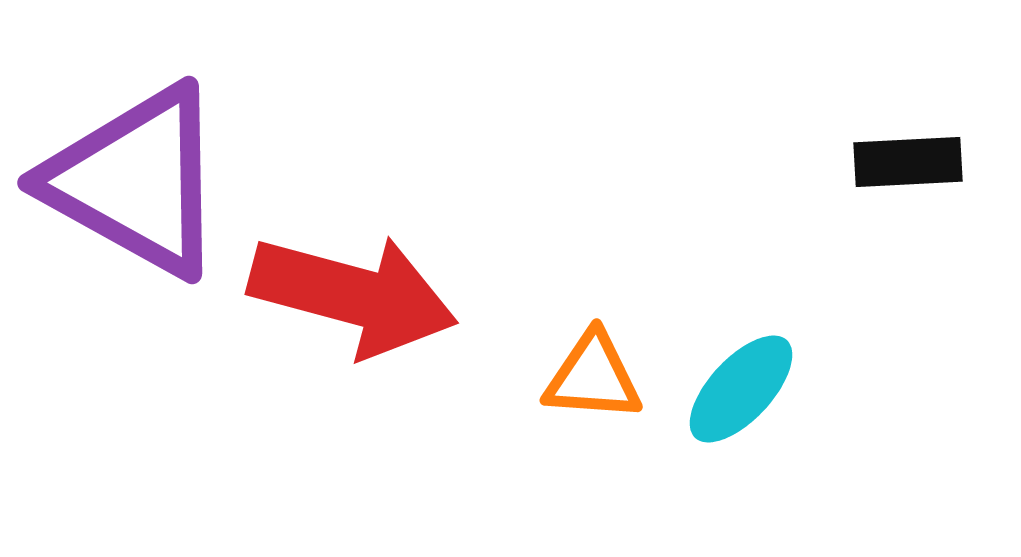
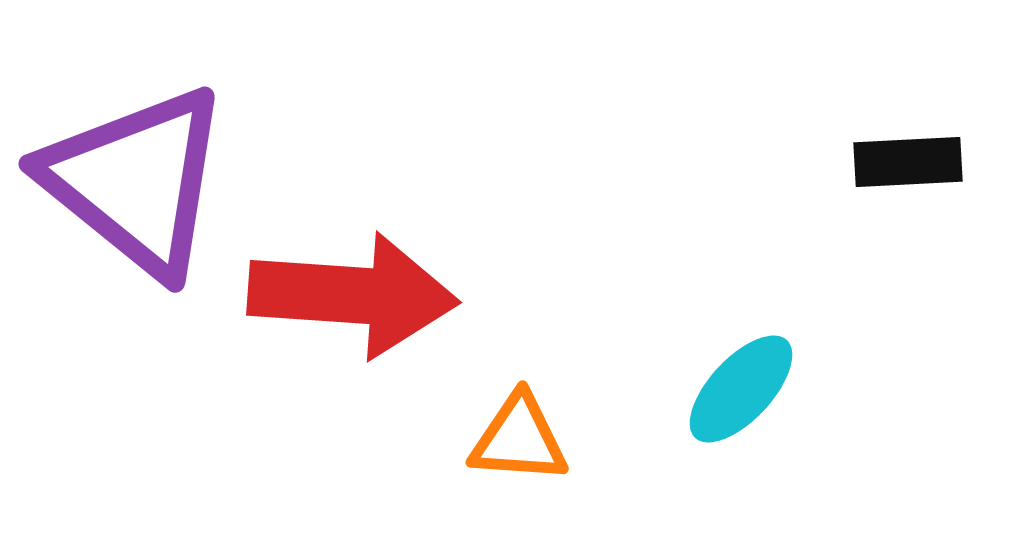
purple triangle: rotated 10 degrees clockwise
red arrow: rotated 11 degrees counterclockwise
orange triangle: moved 74 px left, 62 px down
